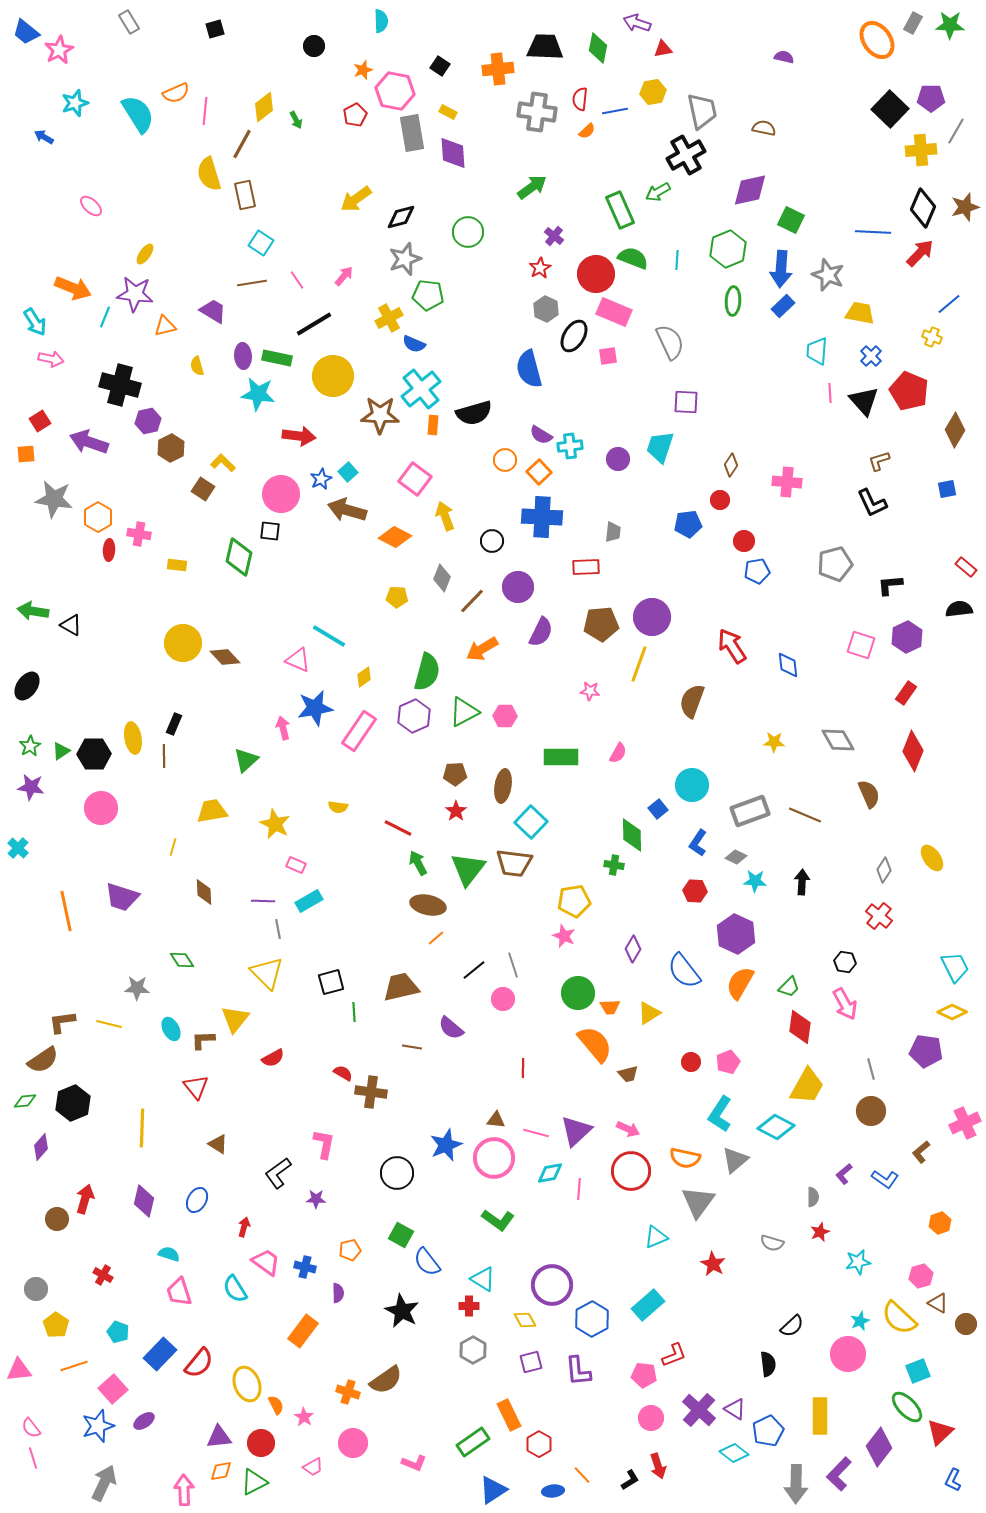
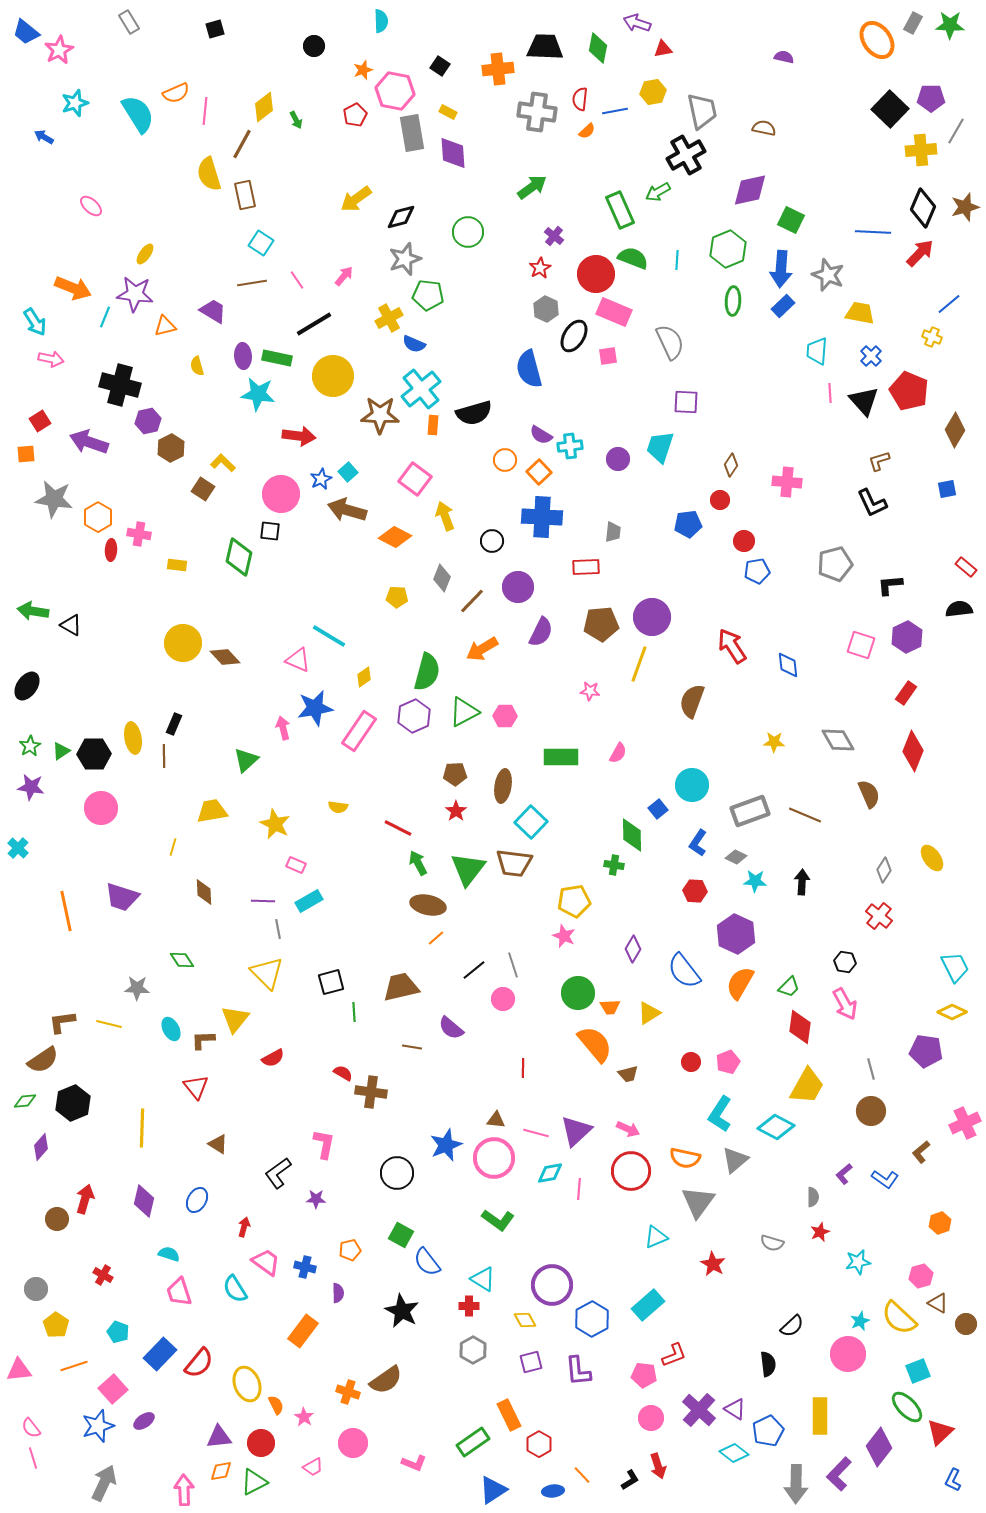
red ellipse at (109, 550): moved 2 px right
